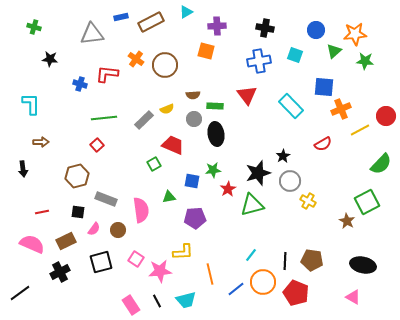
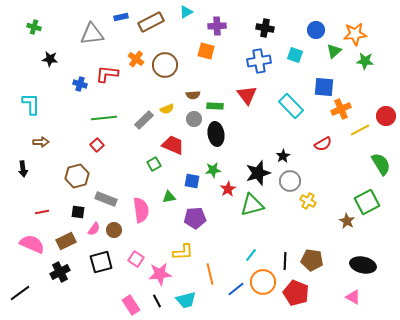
green semicircle at (381, 164): rotated 75 degrees counterclockwise
brown circle at (118, 230): moved 4 px left
pink star at (160, 271): moved 3 px down
